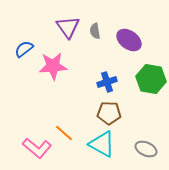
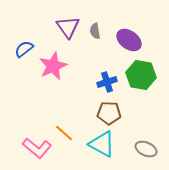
pink star: rotated 20 degrees counterclockwise
green hexagon: moved 10 px left, 4 px up
